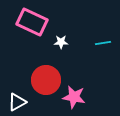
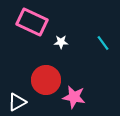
cyan line: rotated 63 degrees clockwise
